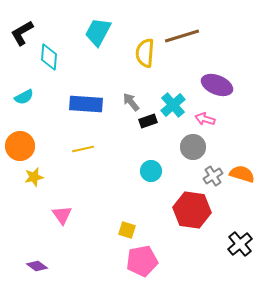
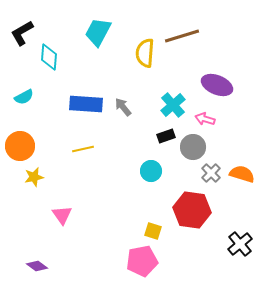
gray arrow: moved 8 px left, 5 px down
black rectangle: moved 18 px right, 15 px down
gray cross: moved 2 px left, 3 px up; rotated 12 degrees counterclockwise
yellow square: moved 26 px right, 1 px down
